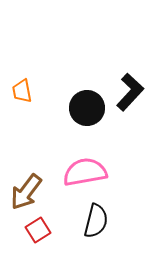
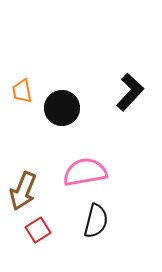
black circle: moved 25 px left
brown arrow: moved 3 px left, 1 px up; rotated 15 degrees counterclockwise
